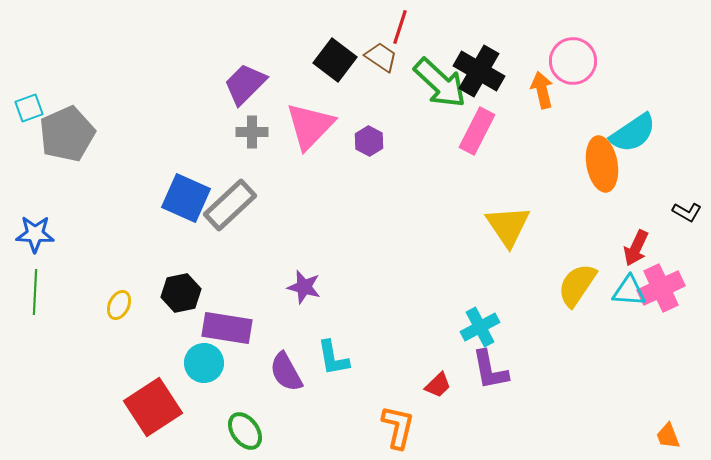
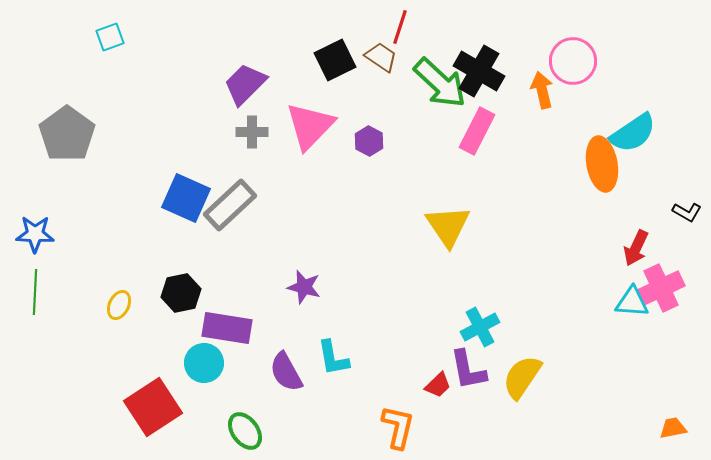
black square: rotated 27 degrees clockwise
cyan square: moved 81 px right, 71 px up
gray pentagon: rotated 12 degrees counterclockwise
yellow triangle: moved 60 px left
yellow semicircle: moved 55 px left, 92 px down
cyan triangle: moved 3 px right, 11 px down
purple L-shape: moved 22 px left
orange trapezoid: moved 5 px right, 8 px up; rotated 100 degrees clockwise
